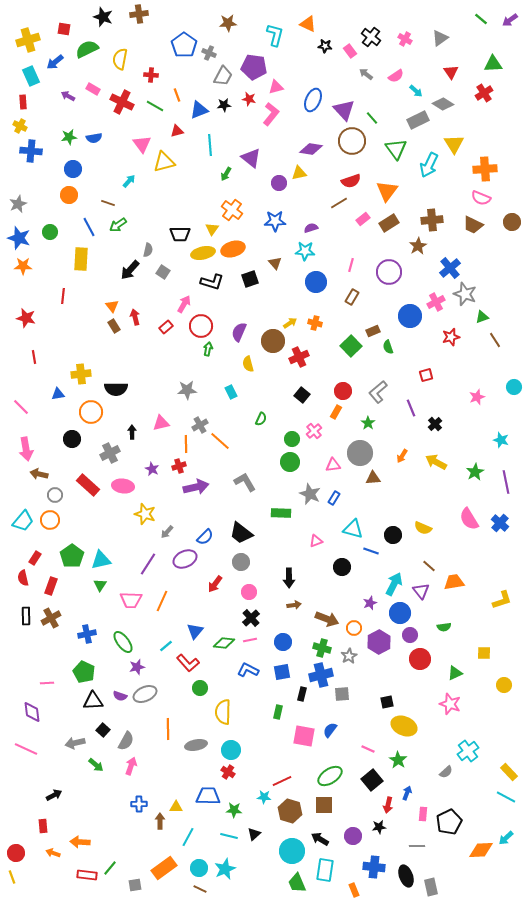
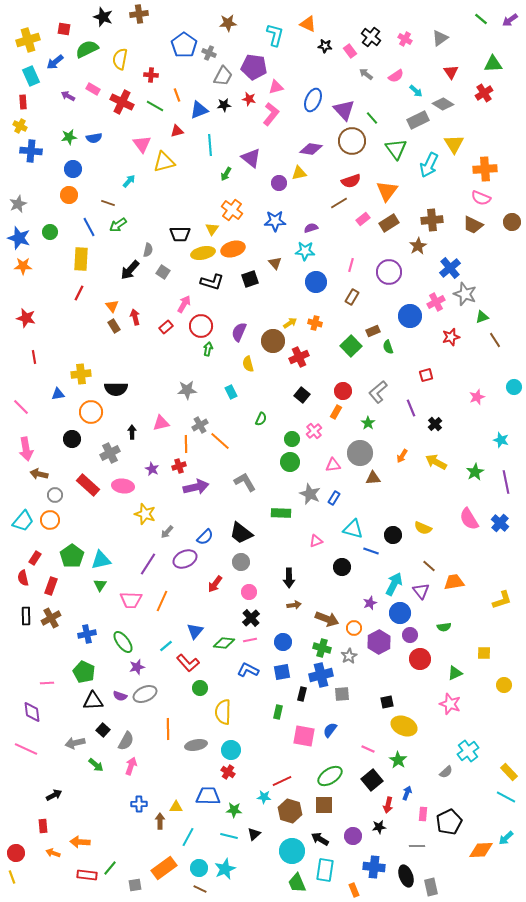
red line at (63, 296): moved 16 px right, 3 px up; rotated 21 degrees clockwise
